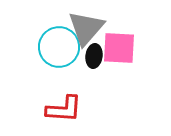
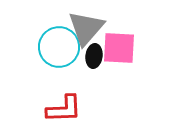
red L-shape: rotated 6 degrees counterclockwise
